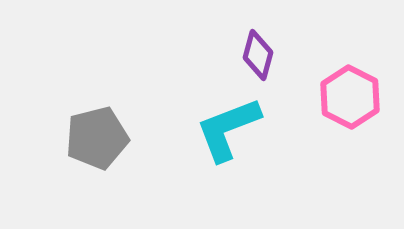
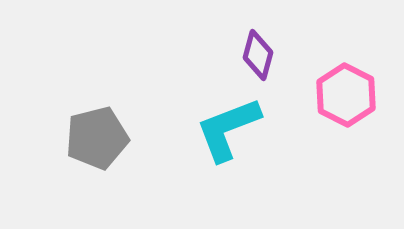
pink hexagon: moved 4 px left, 2 px up
